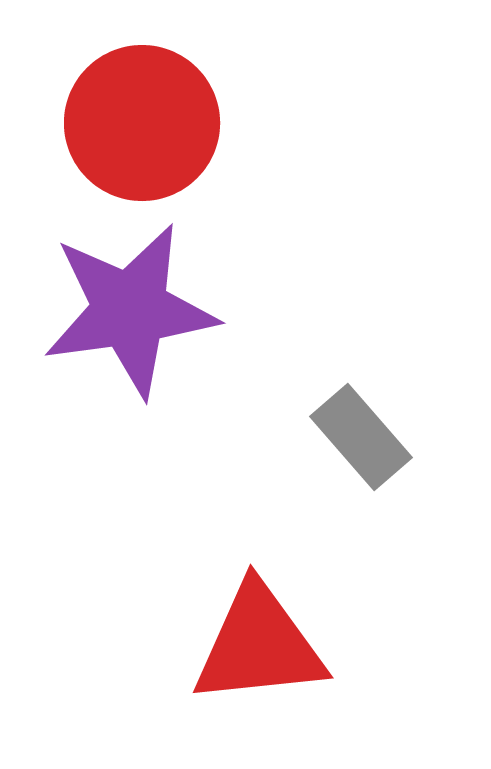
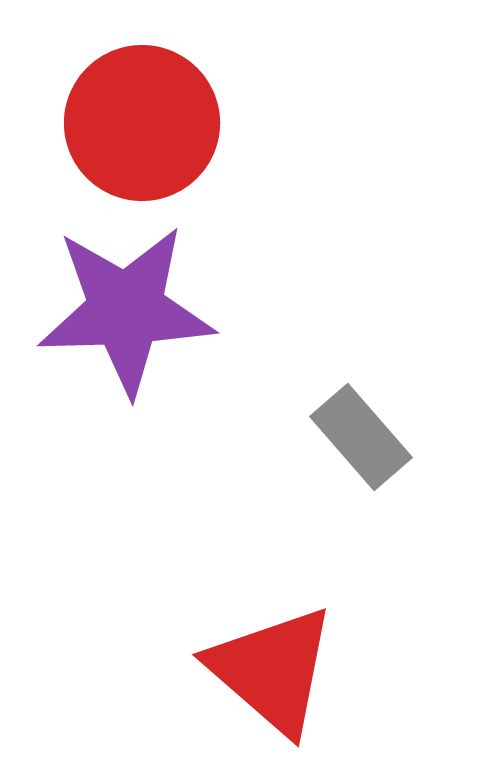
purple star: moved 4 px left; rotated 6 degrees clockwise
red triangle: moved 13 px right, 25 px down; rotated 47 degrees clockwise
